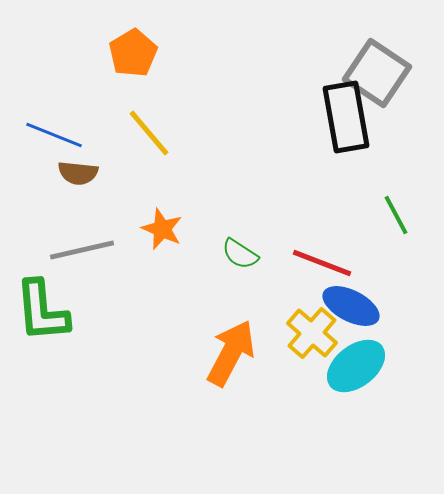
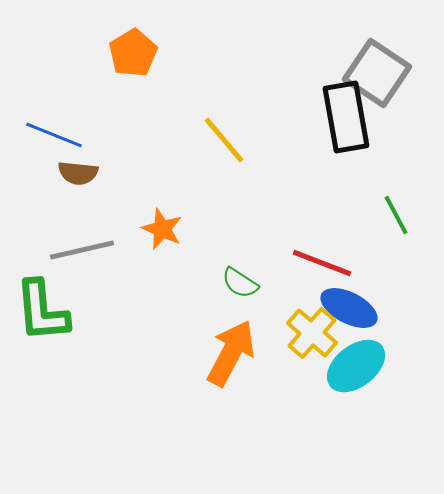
yellow line: moved 75 px right, 7 px down
green semicircle: moved 29 px down
blue ellipse: moved 2 px left, 2 px down
